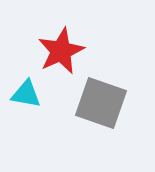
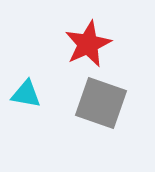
red star: moved 27 px right, 7 px up
